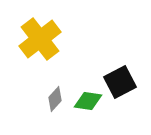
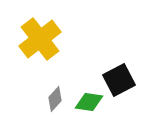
black square: moved 1 px left, 2 px up
green diamond: moved 1 px right, 1 px down
